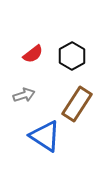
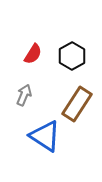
red semicircle: rotated 20 degrees counterclockwise
gray arrow: rotated 50 degrees counterclockwise
